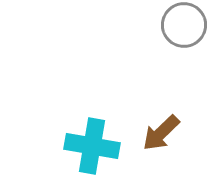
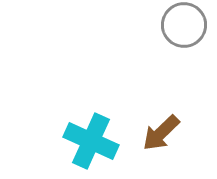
cyan cross: moved 1 px left, 5 px up; rotated 14 degrees clockwise
